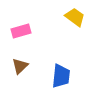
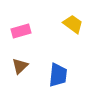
yellow trapezoid: moved 2 px left, 7 px down
blue trapezoid: moved 3 px left, 1 px up
